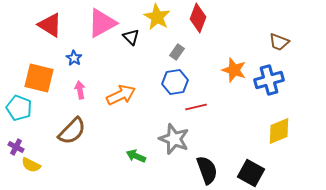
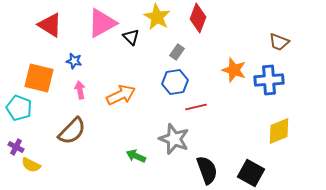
blue star: moved 3 px down; rotated 21 degrees counterclockwise
blue cross: rotated 12 degrees clockwise
